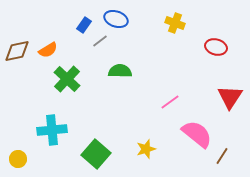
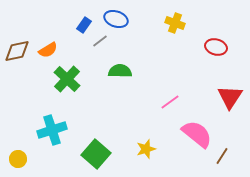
cyan cross: rotated 12 degrees counterclockwise
